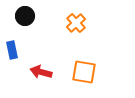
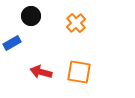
black circle: moved 6 px right
blue rectangle: moved 7 px up; rotated 72 degrees clockwise
orange square: moved 5 px left
